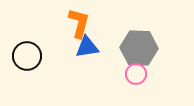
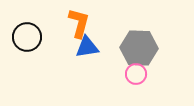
black circle: moved 19 px up
